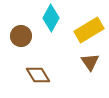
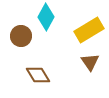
cyan diamond: moved 5 px left, 1 px up
